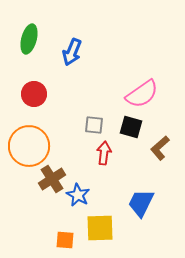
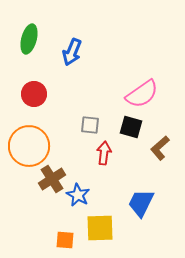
gray square: moved 4 px left
